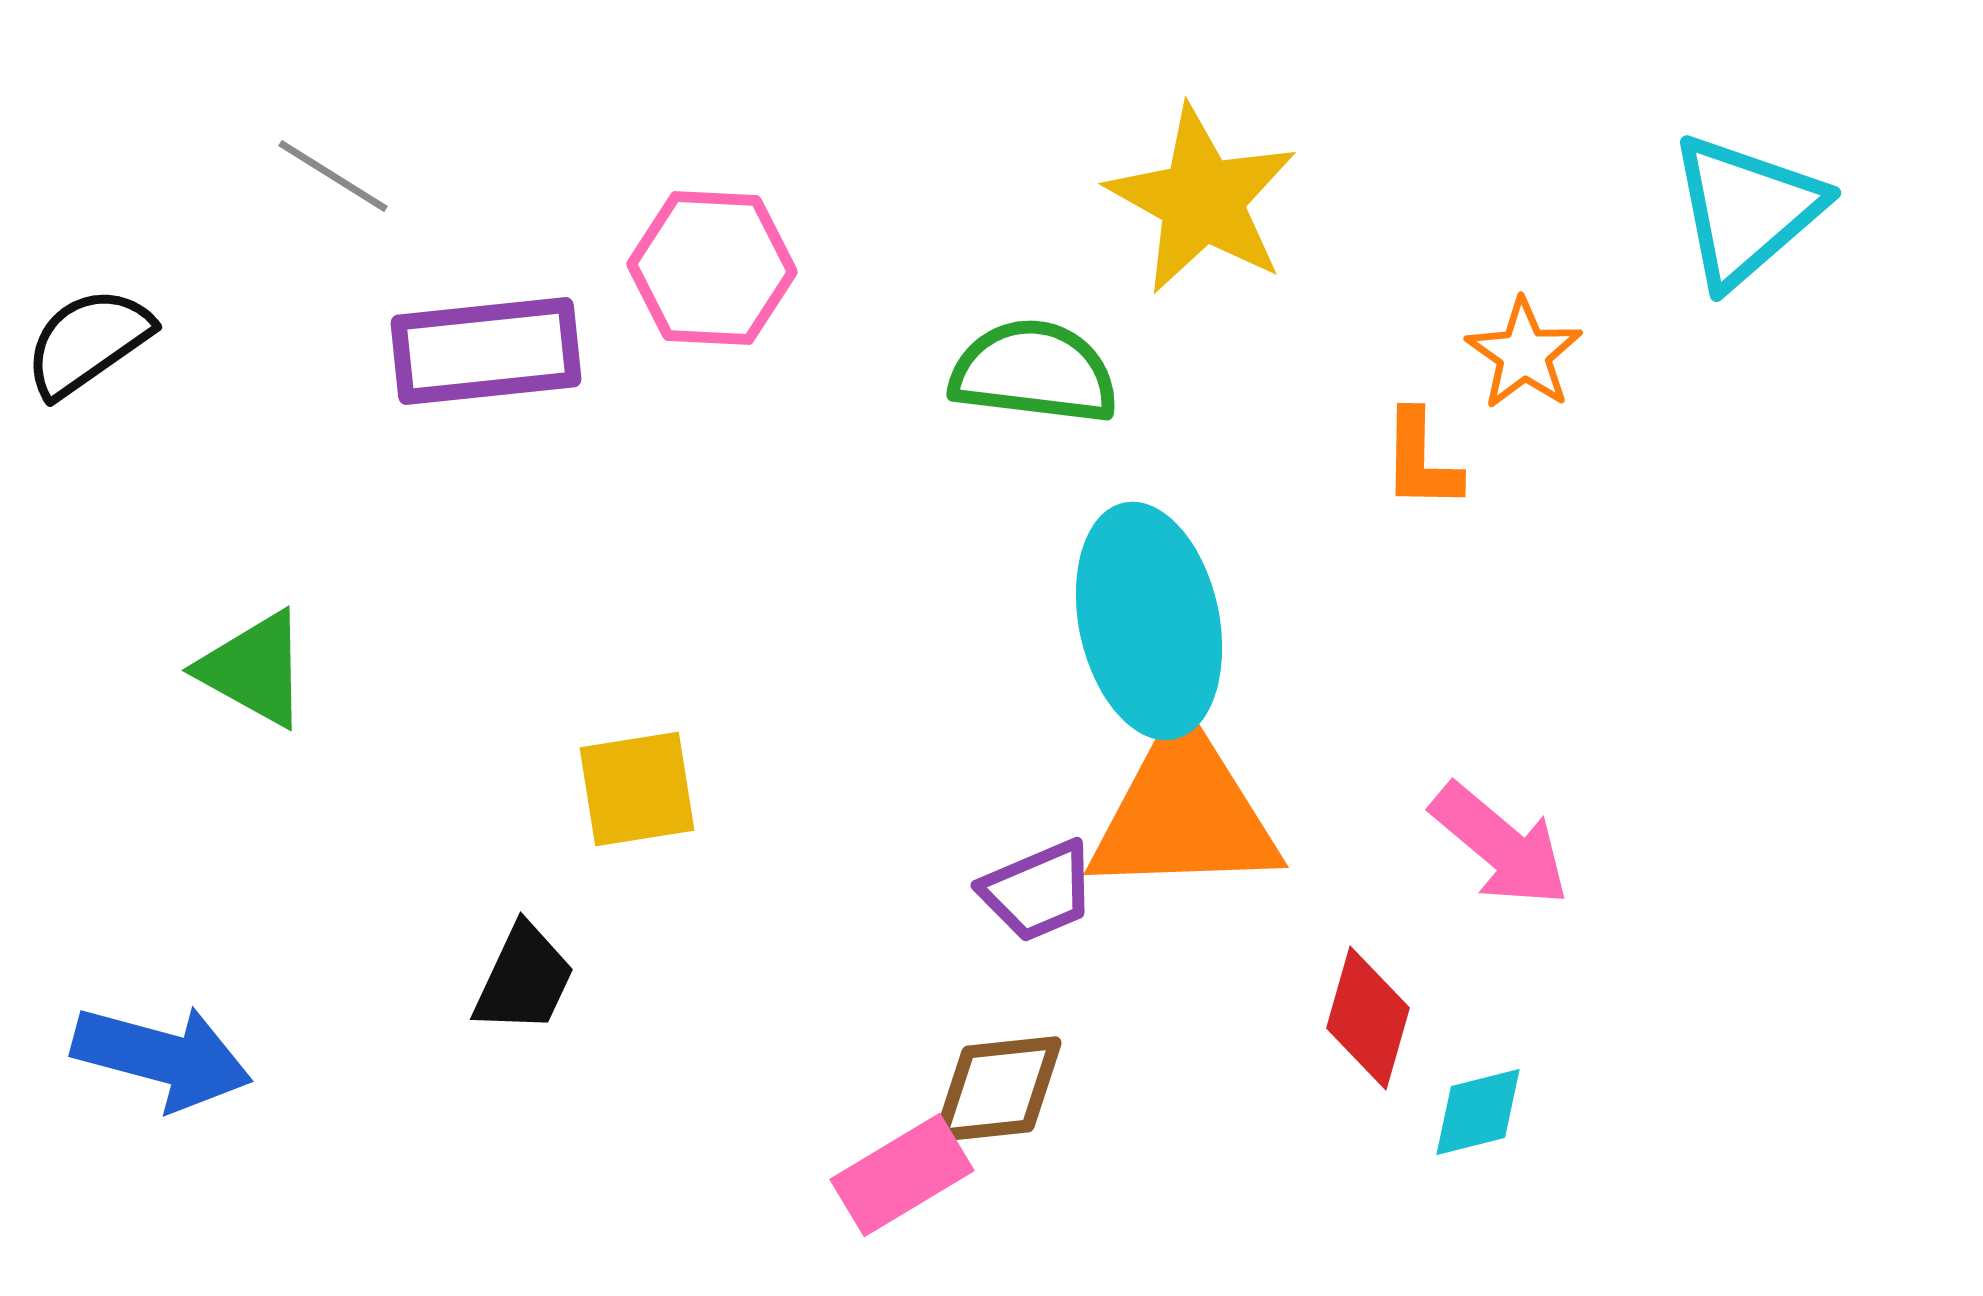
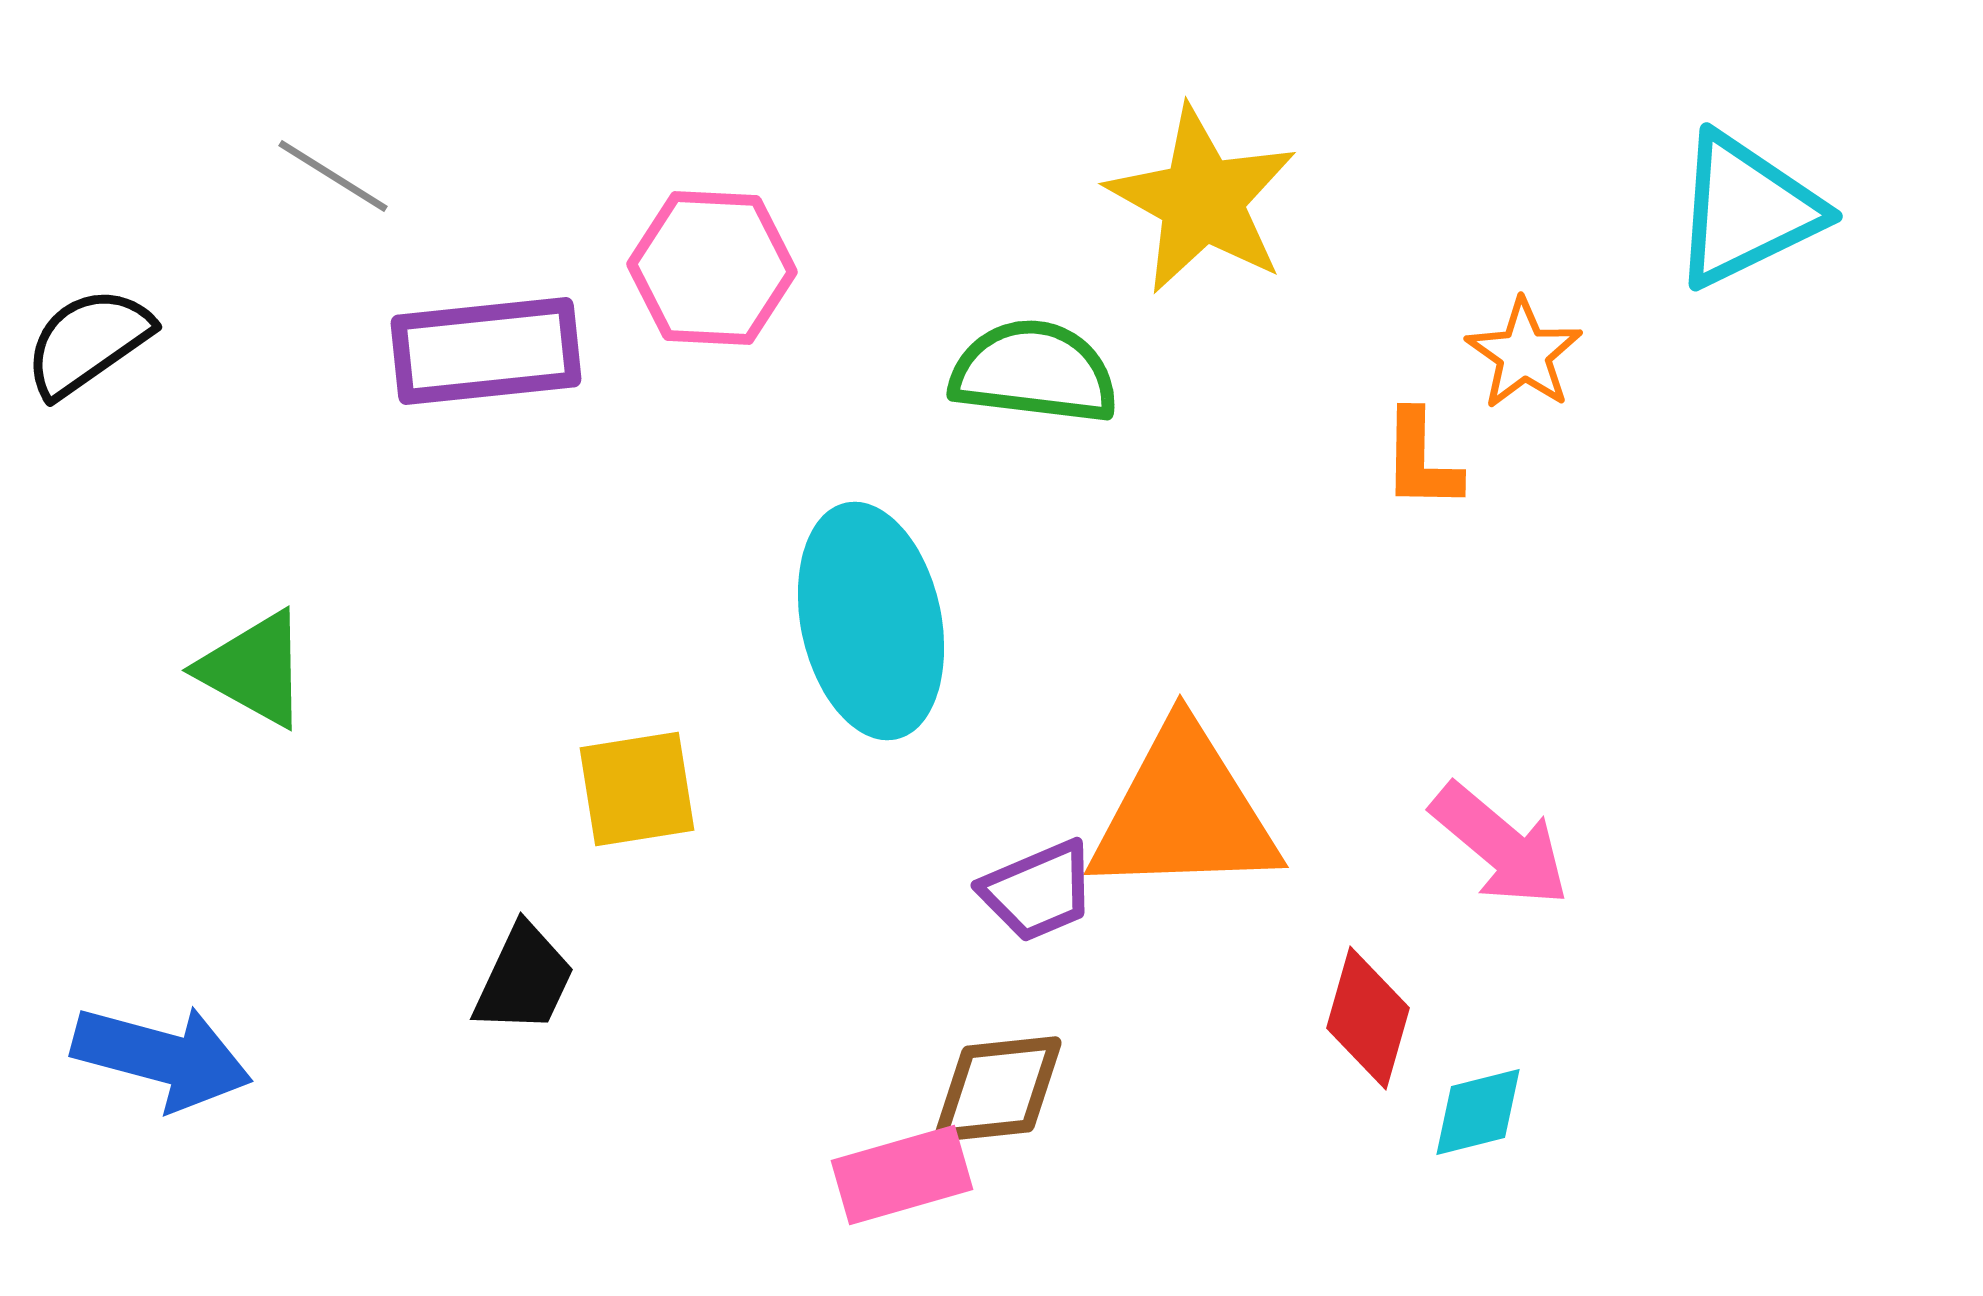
cyan triangle: rotated 15 degrees clockwise
cyan ellipse: moved 278 px left
pink rectangle: rotated 15 degrees clockwise
